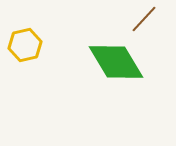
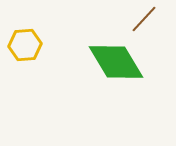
yellow hexagon: rotated 8 degrees clockwise
